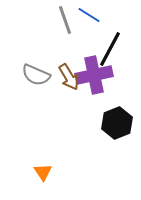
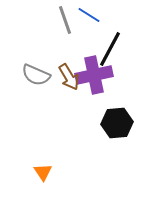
black hexagon: rotated 16 degrees clockwise
